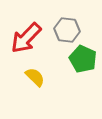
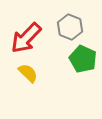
gray hexagon: moved 3 px right, 3 px up; rotated 15 degrees clockwise
yellow semicircle: moved 7 px left, 4 px up
